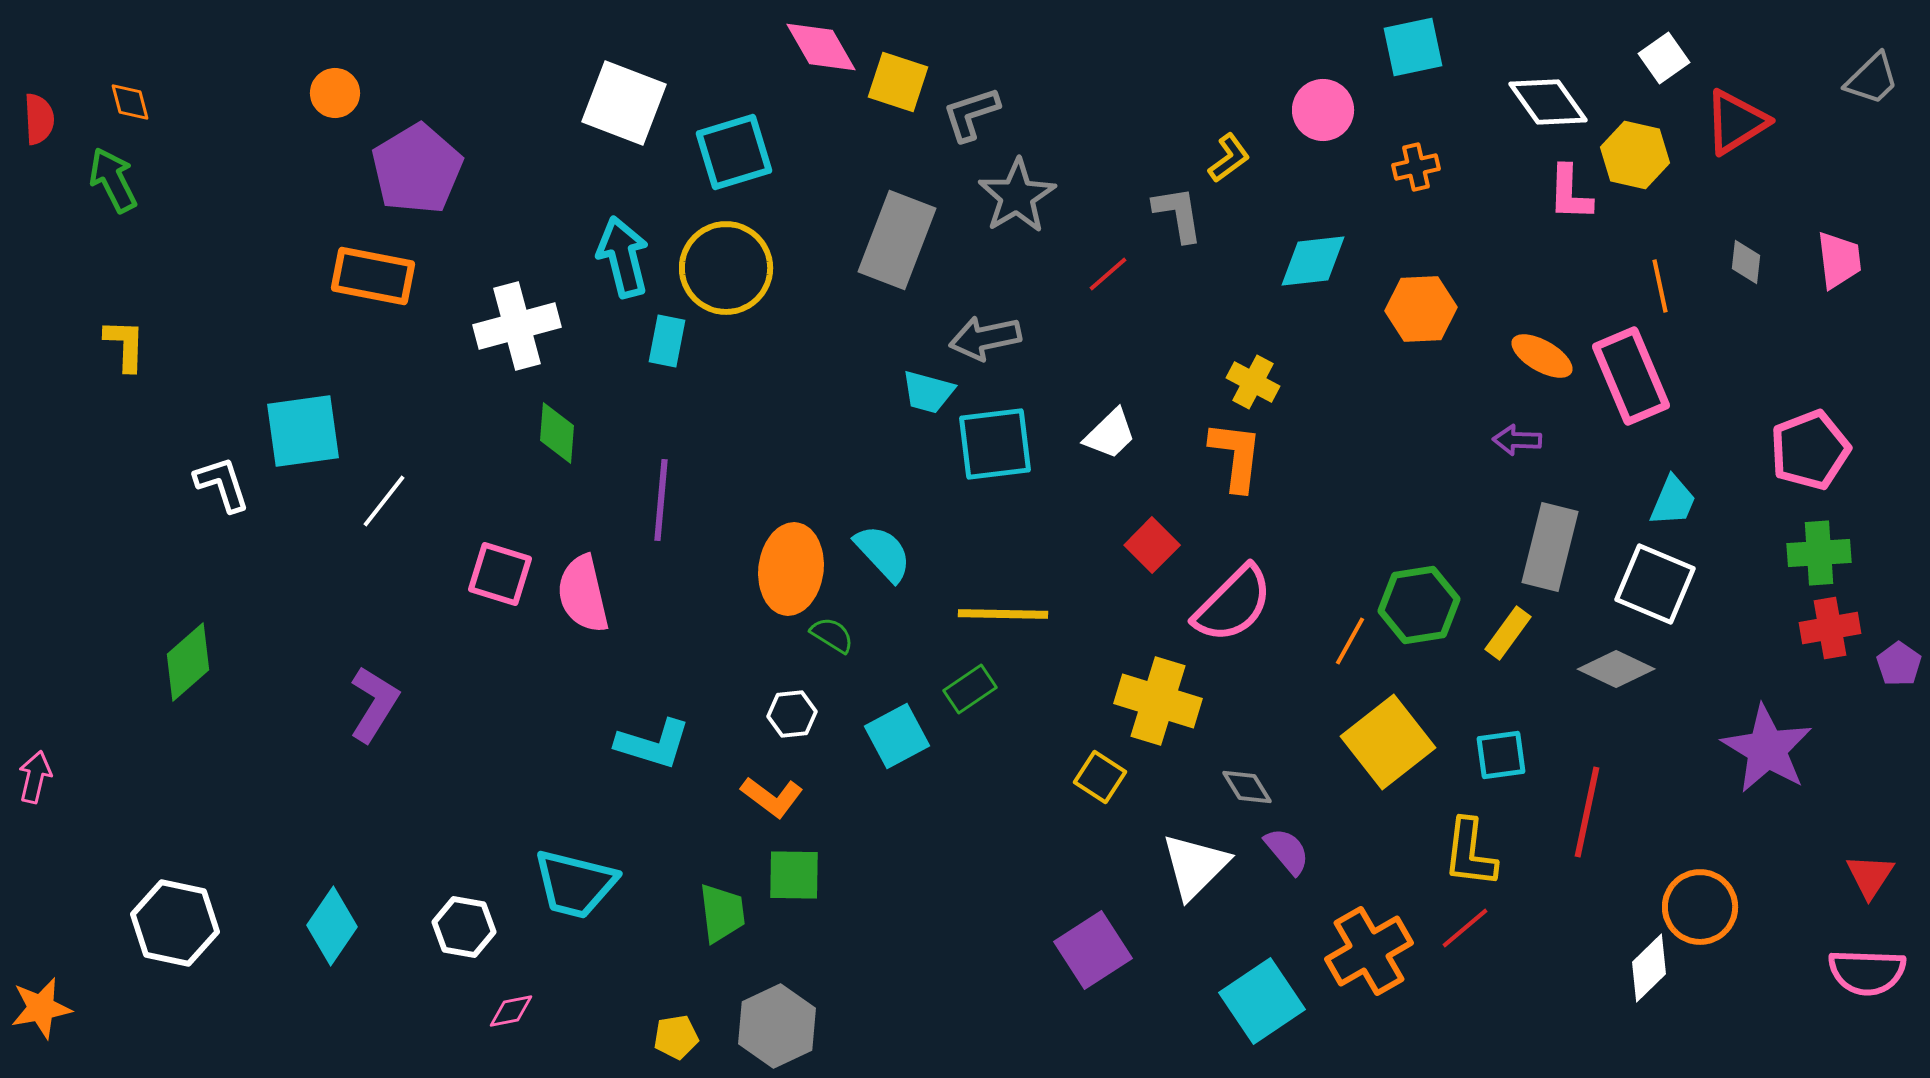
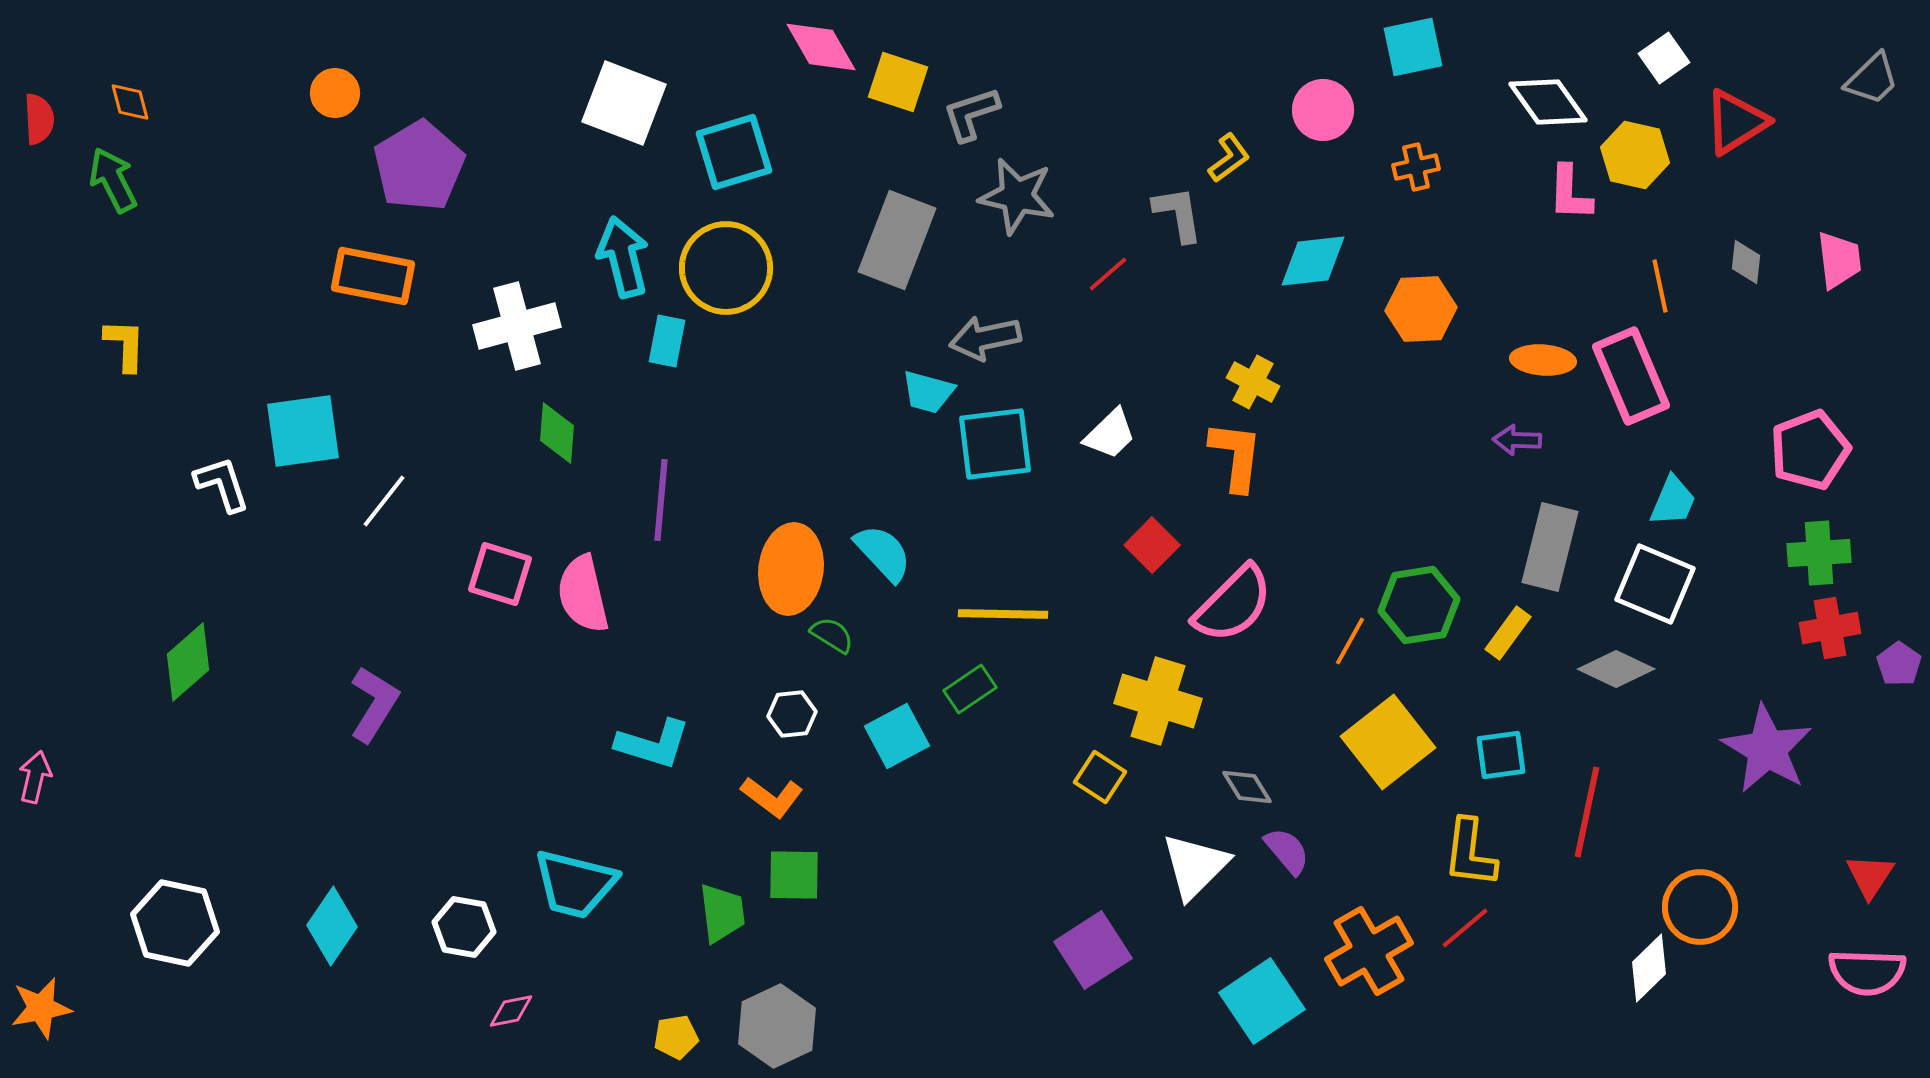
purple pentagon at (417, 169): moved 2 px right, 3 px up
gray star at (1017, 196): rotated 28 degrees counterclockwise
orange ellipse at (1542, 356): moved 1 px right, 4 px down; rotated 26 degrees counterclockwise
